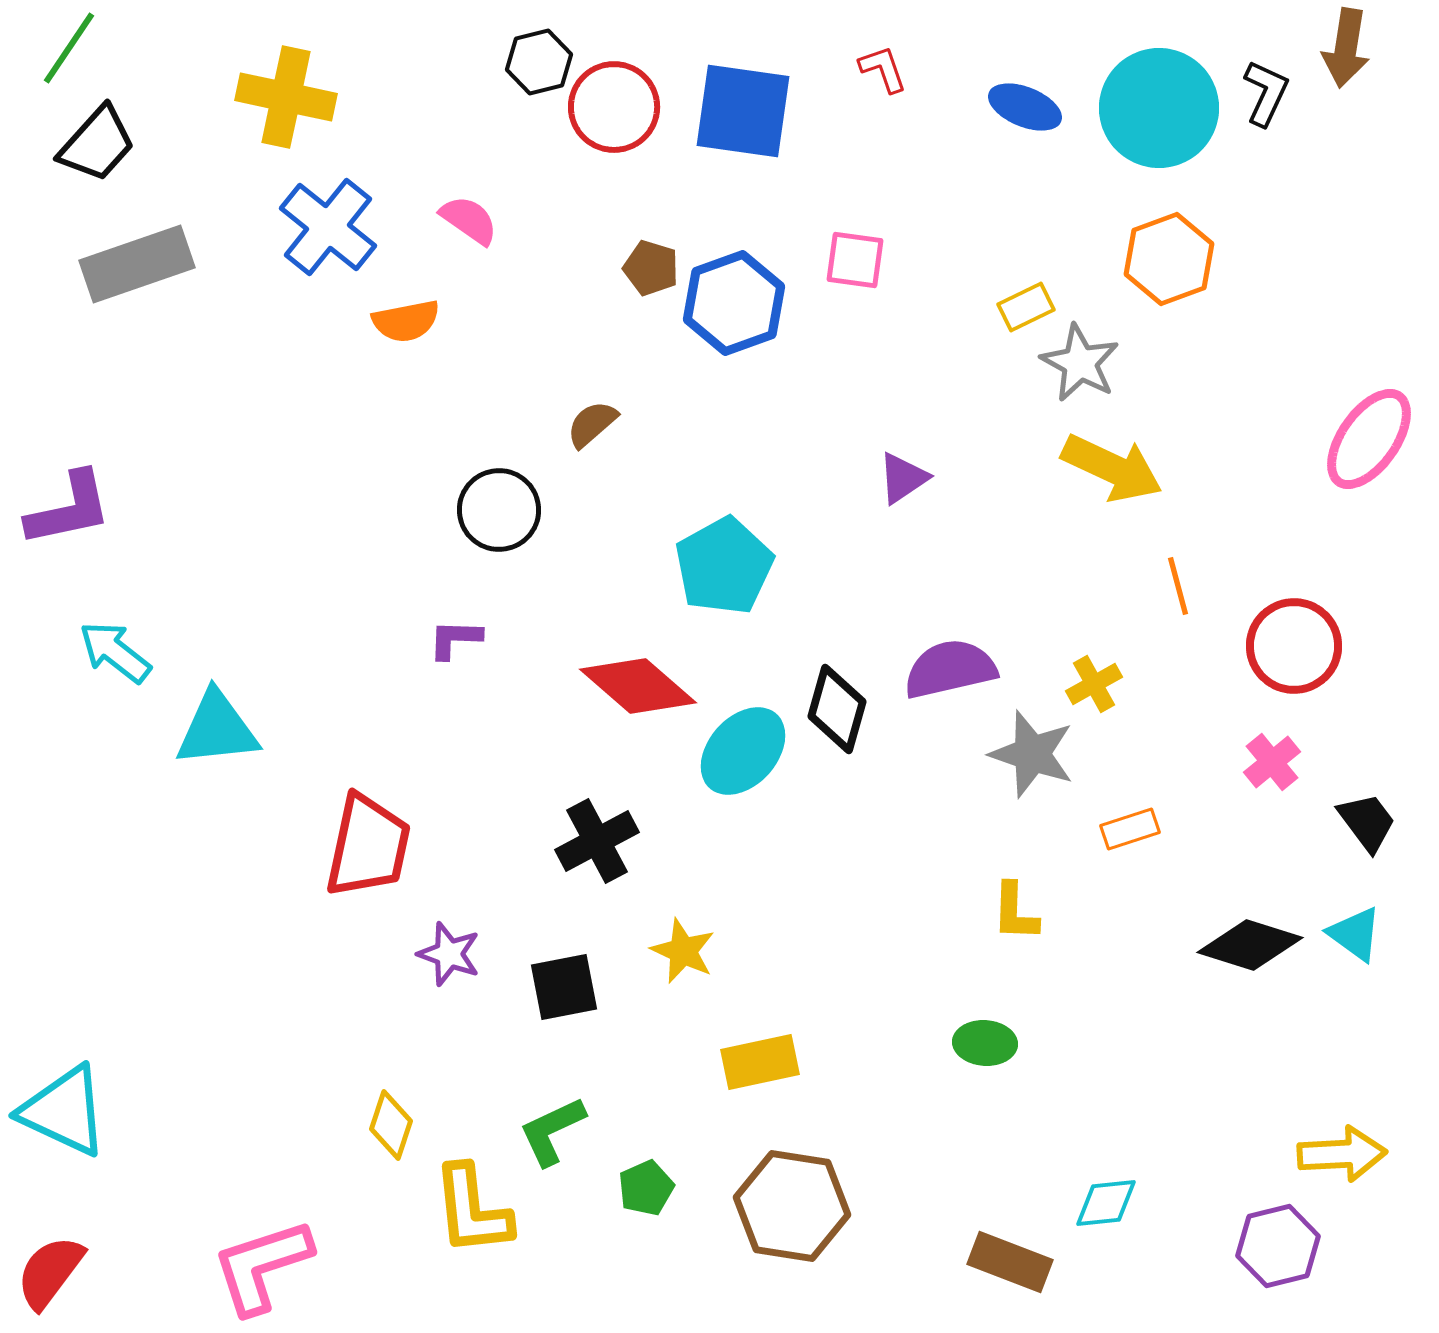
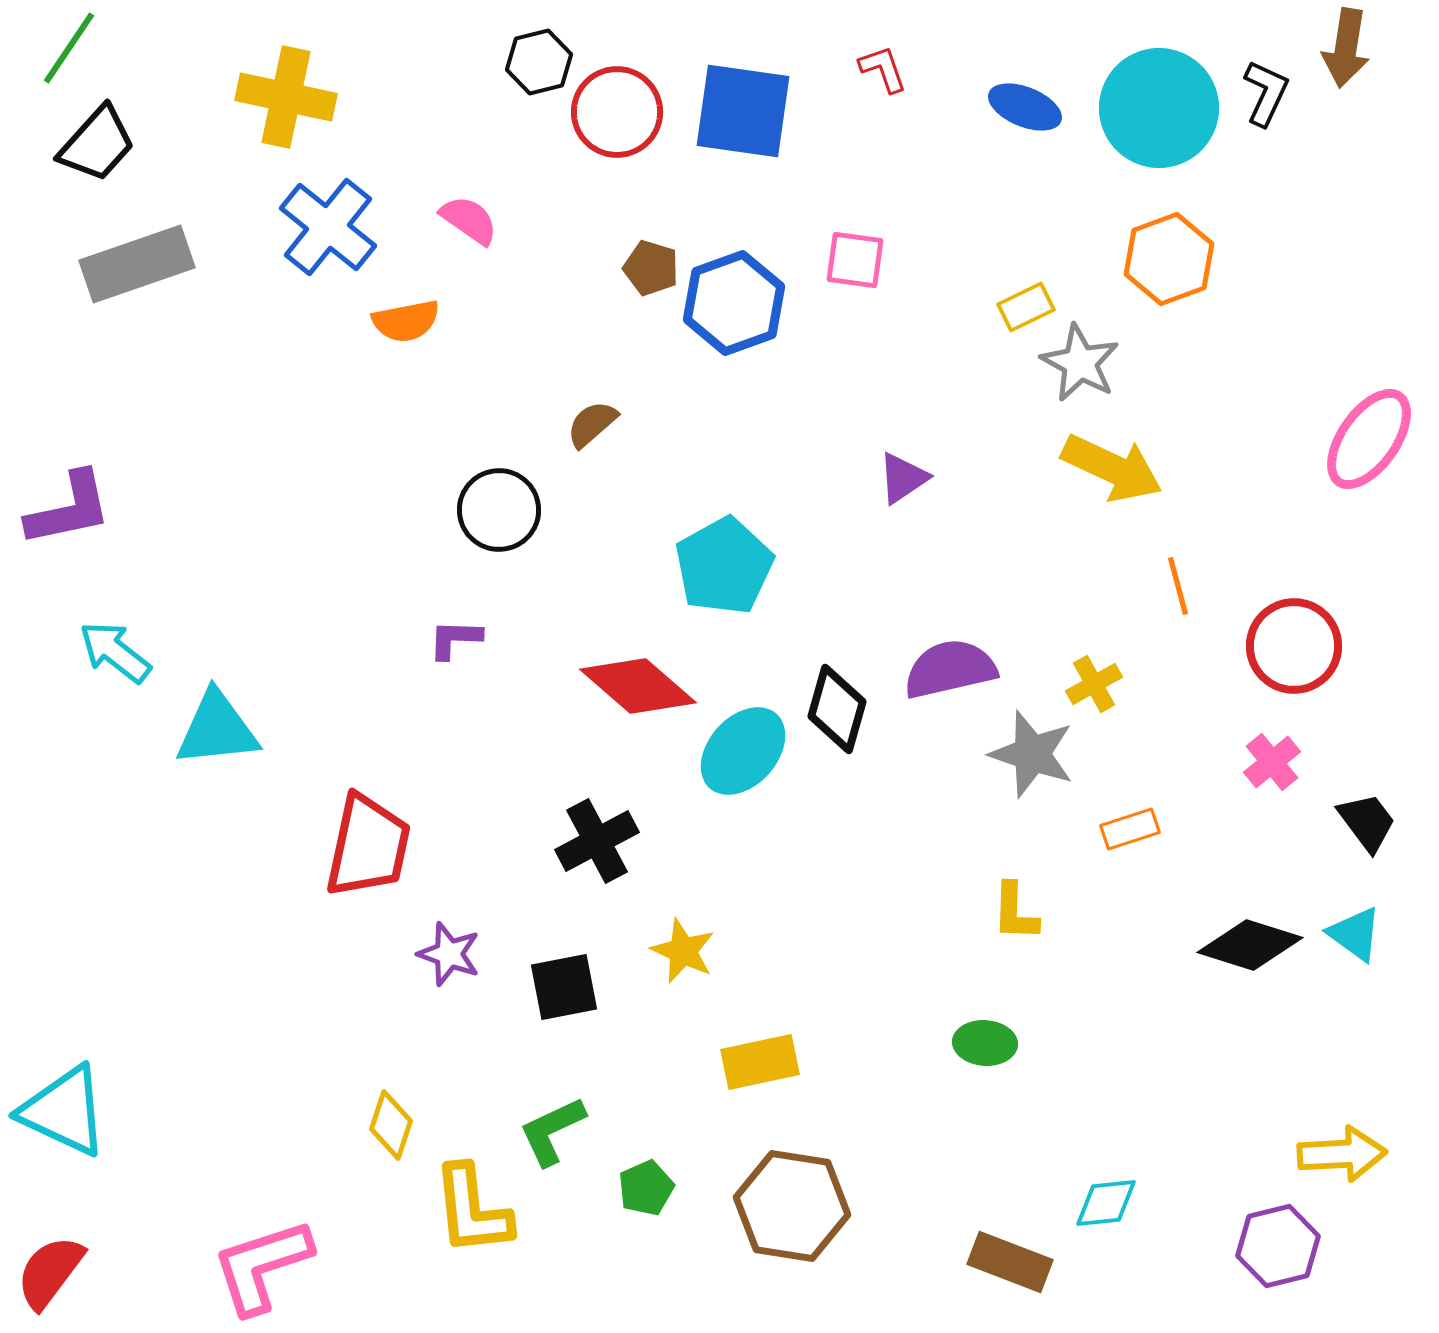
red circle at (614, 107): moved 3 px right, 5 px down
